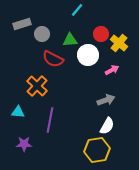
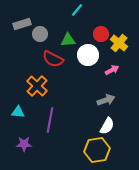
gray circle: moved 2 px left
green triangle: moved 2 px left
